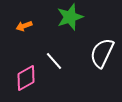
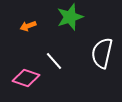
orange arrow: moved 4 px right
white semicircle: rotated 12 degrees counterclockwise
pink diamond: rotated 48 degrees clockwise
